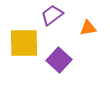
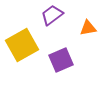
yellow square: moved 2 px left, 2 px down; rotated 28 degrees counterclockwise
purple square: moved 2 px right; rotated 25 degrees clockwise
